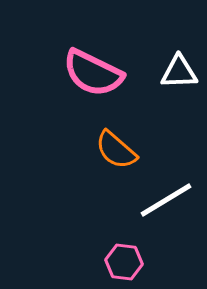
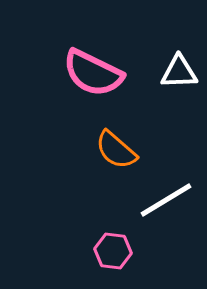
pink hexagon: moved 11 px left, 11 px up
